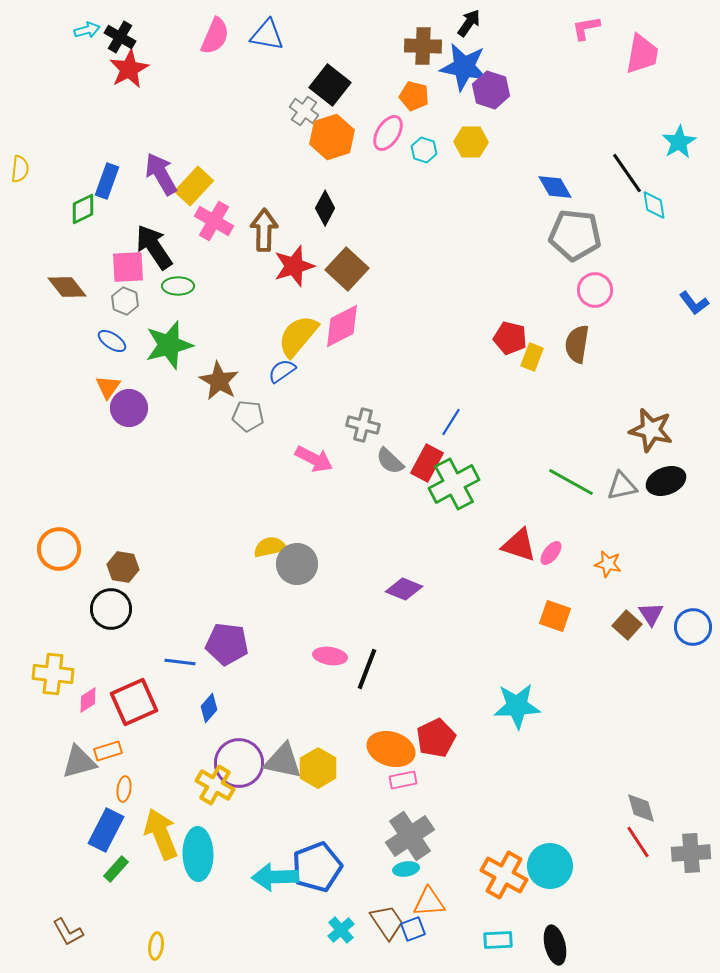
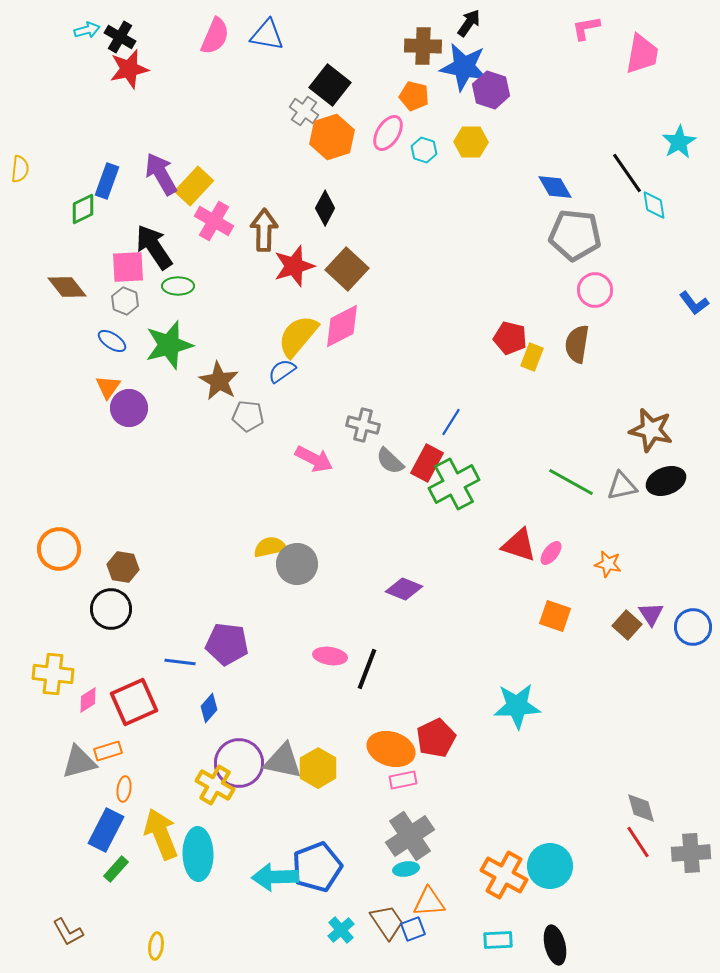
red star at (129, 69): rotated 15 degrees clockwise
